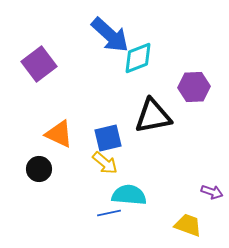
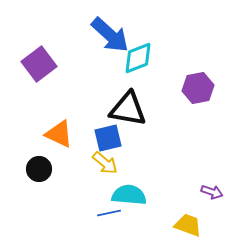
purple hexagon: moved 4 px right, 1 px down; rotated 8 degrees counterclockwise
black triangle: moved 25 px left, 7 px up; rotated 21 degrees clockwise
